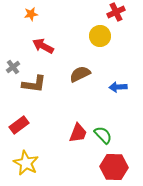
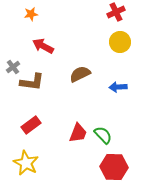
yellow circle: moved 20 px right, 6 px down
brown L-shape: moved 2 px left, 2 px up
red rectangle: moved 12 px right
